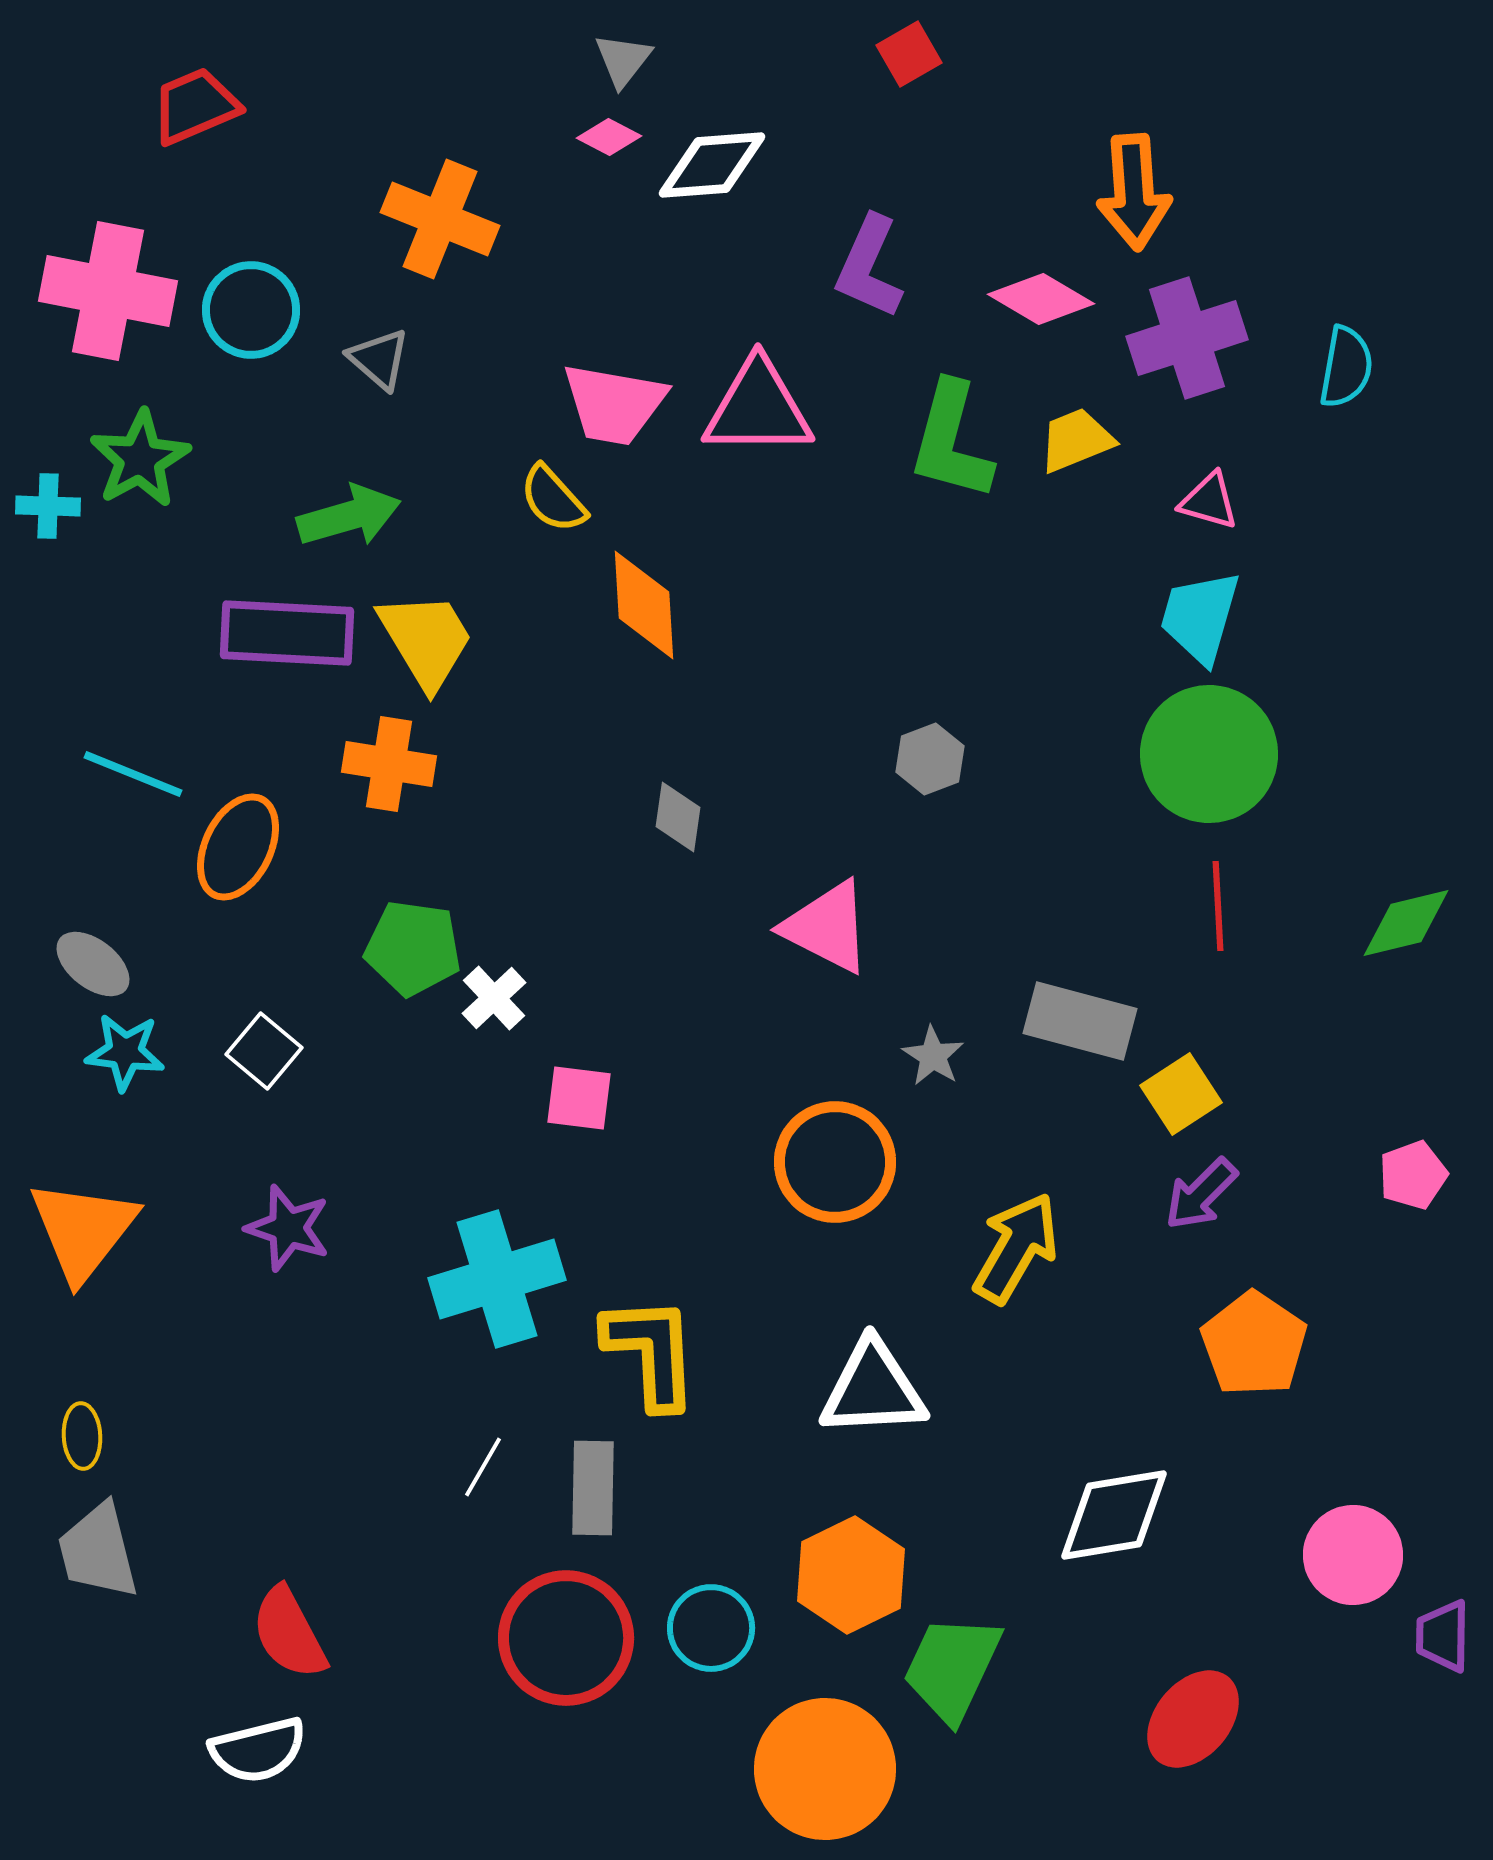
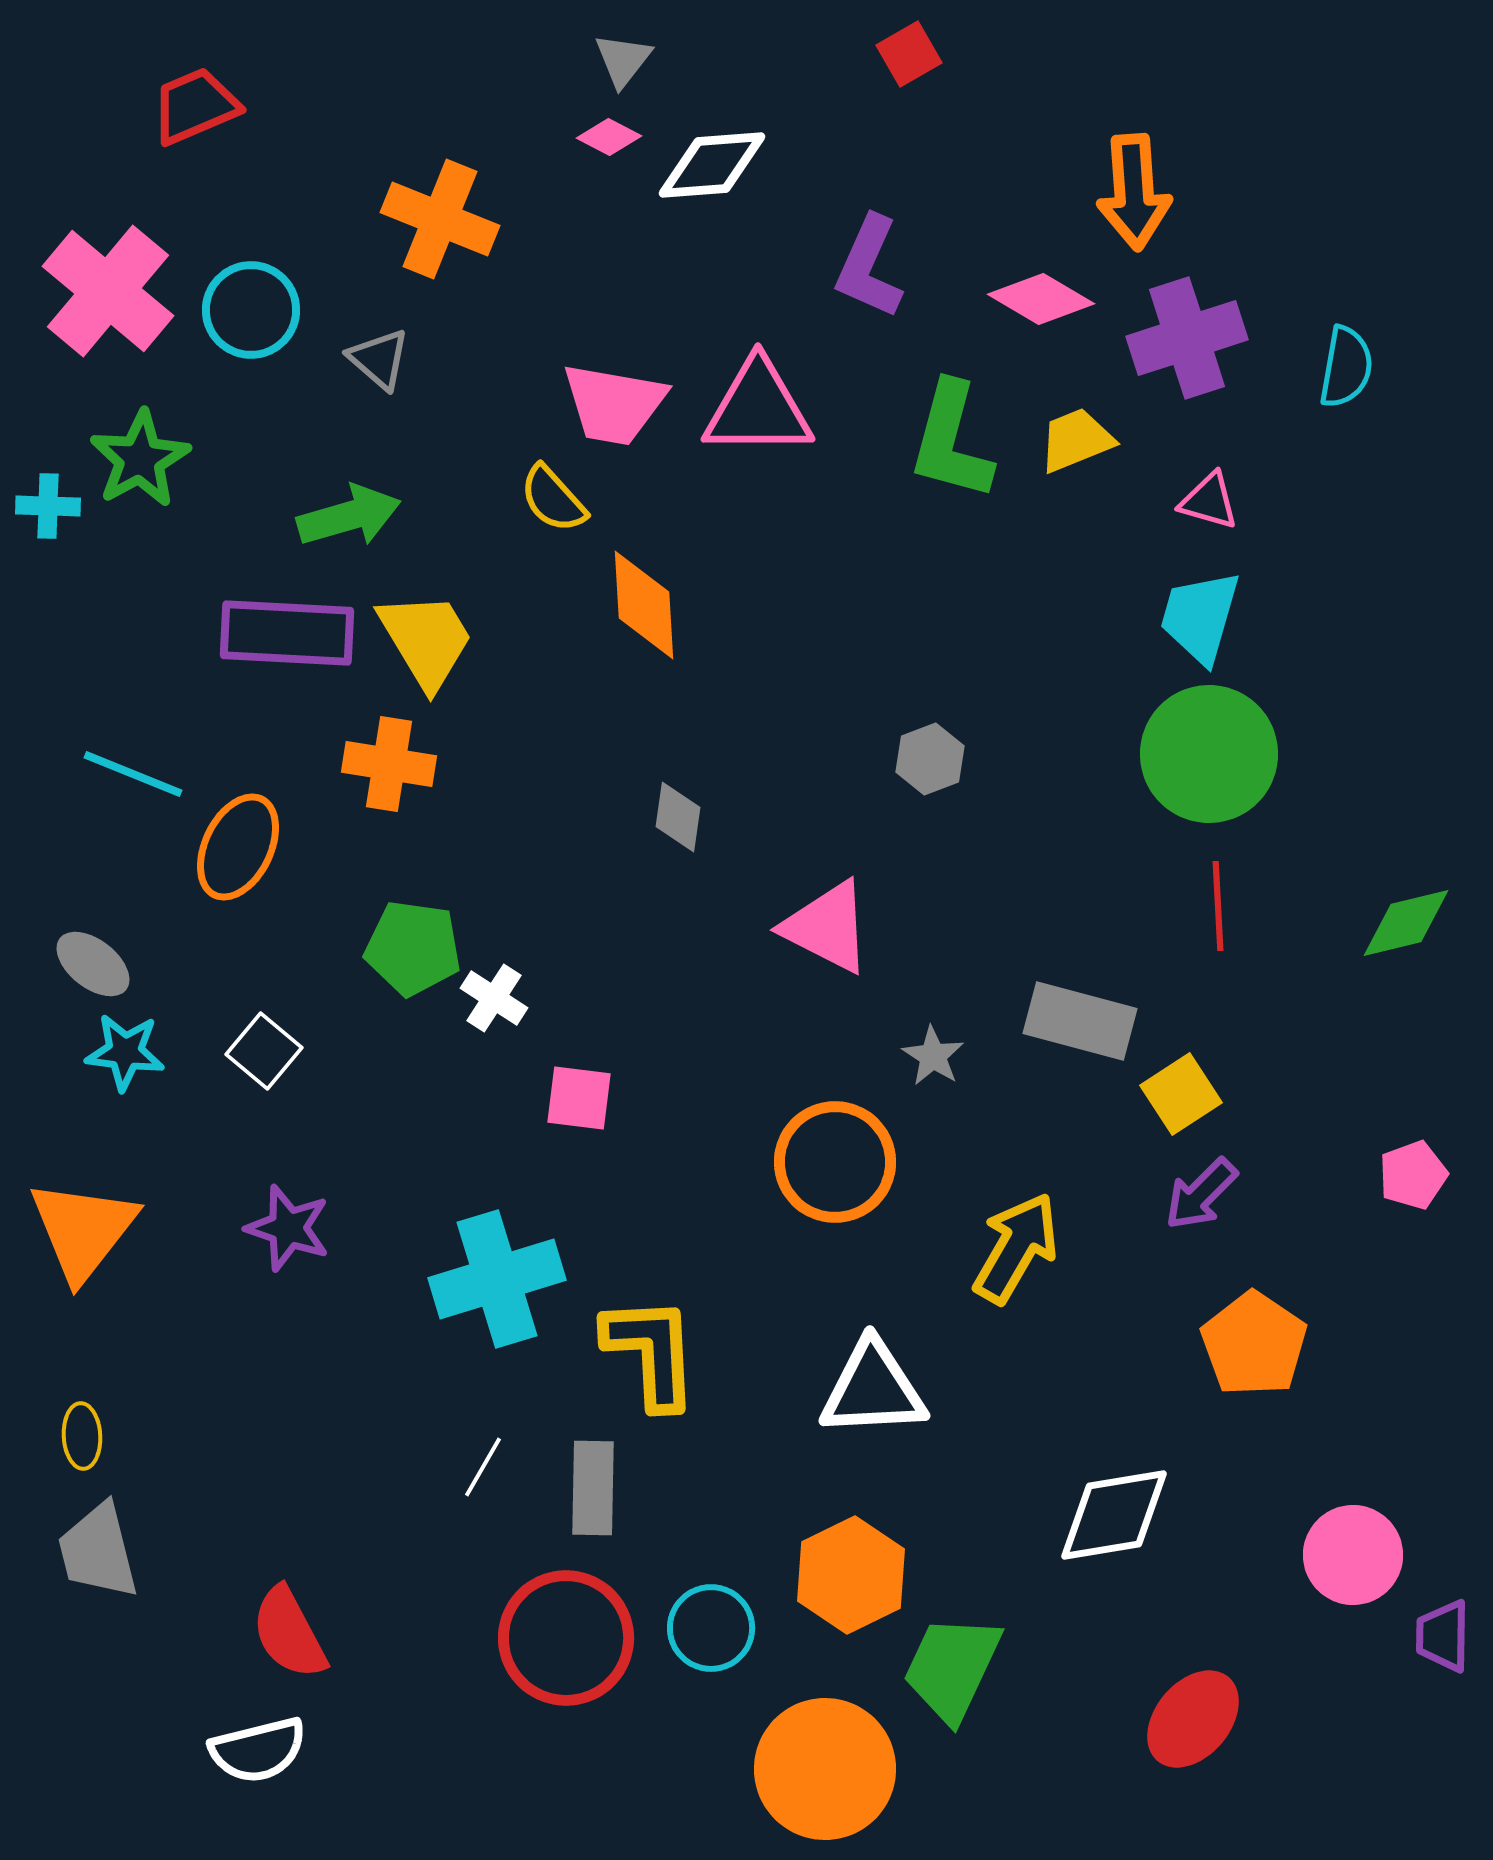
pink cross at (108, 291): rotated 29 degrees clockwise
white cross at (494, 998): rotated 14 degrees counterclockwise
